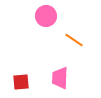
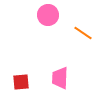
pink circle: moved 2 px right, 1 px up
orange line: moved 9 px right, 7 px up
